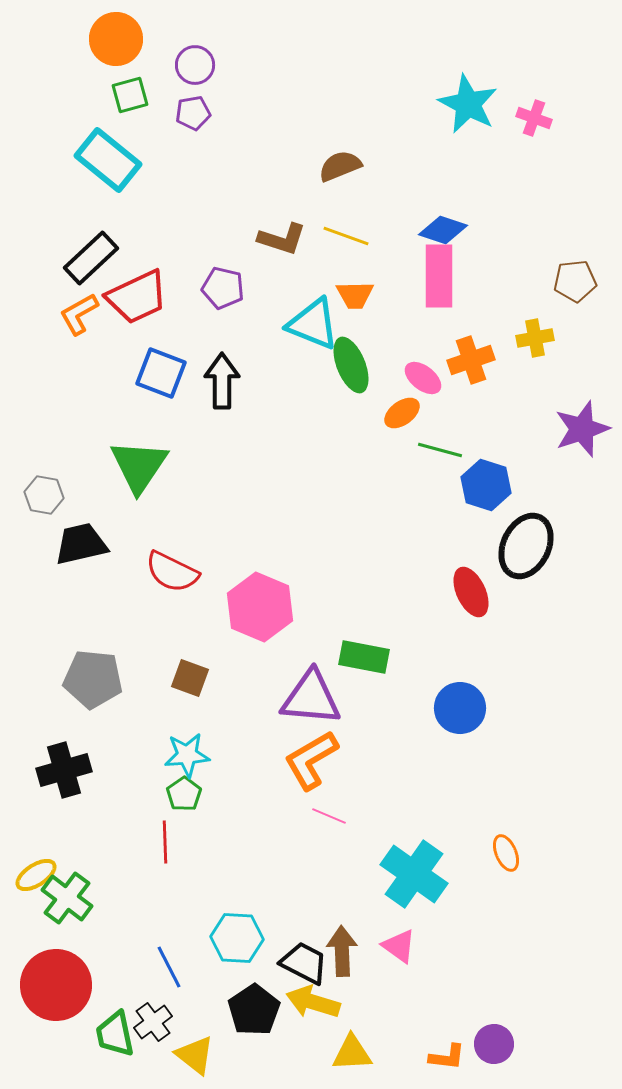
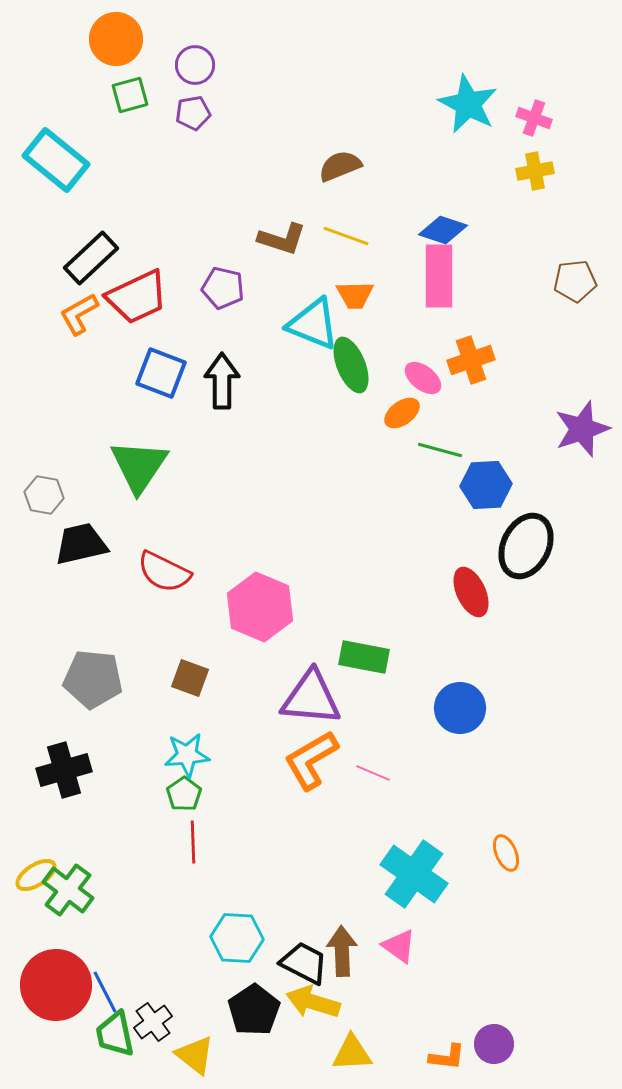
cyan rectangle at (108, 160): moved 52 px left
yellow cross at (535, 338): moved 167 px up
blue hexagon at (486, 485): rotated 21 degrees counterclockwise
red semicircle at (172, 572): moved 8 px left
pink line at (329, 816): moved 44 px right, 43 px up
red line at (165, 842): moved 28 px right
green cross at (67, 898): moved 1 px right, 8 px up
blue line at (169, 967): moved 64 px left, 25 px down
